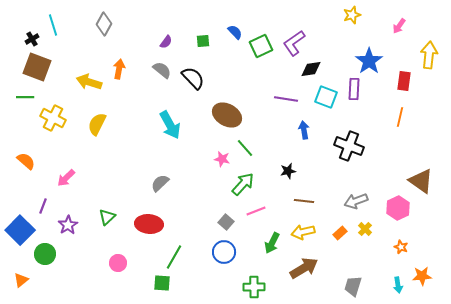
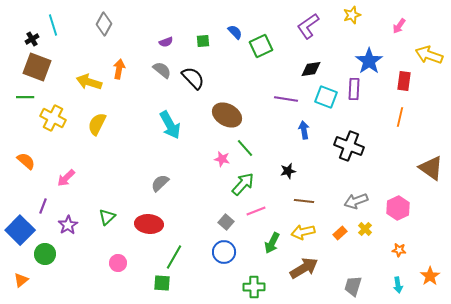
purple semicircle at (166, 42): rotated 32 degrees clockwise
purple L-shape at (294, 43): moved 14 px right, 17 px up
yellow arrow at (429, 55): rotated 76 degrees counterclockwise
brown triangle at (421, 181): moved 10 px right, 13 px up
orange star at (401, 247): moved 2 px left, 3 px down; rotated 16 degrees counterclockwise
orange star at (422, 276): moved 8 px right; rotated 30 degrees counterclockwise
